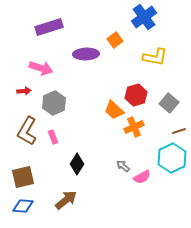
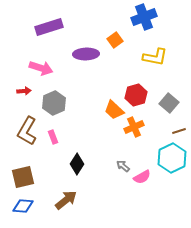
blue cross: rotated 15 degrees clockwise
